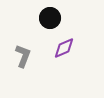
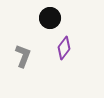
purple diamond: rotated 30 degrees counterclockwise
